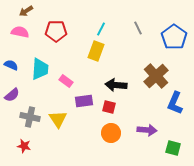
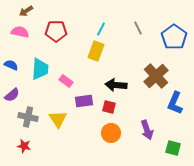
gray cross: moved 2 px left
purple arrow: rotated 66 degrees clockwise
